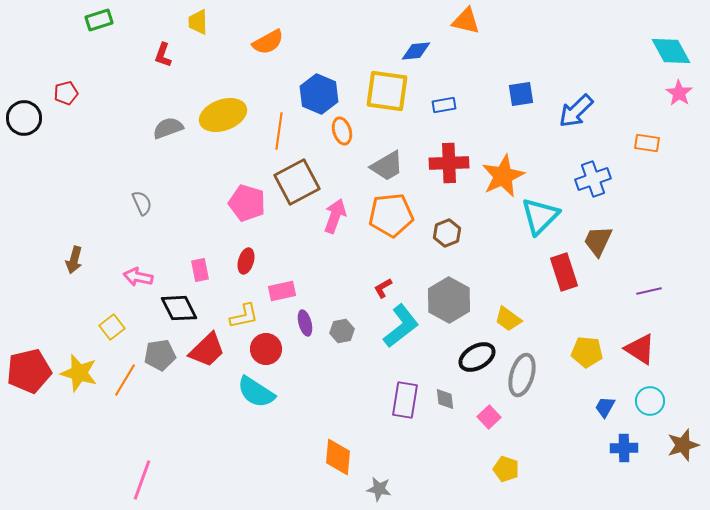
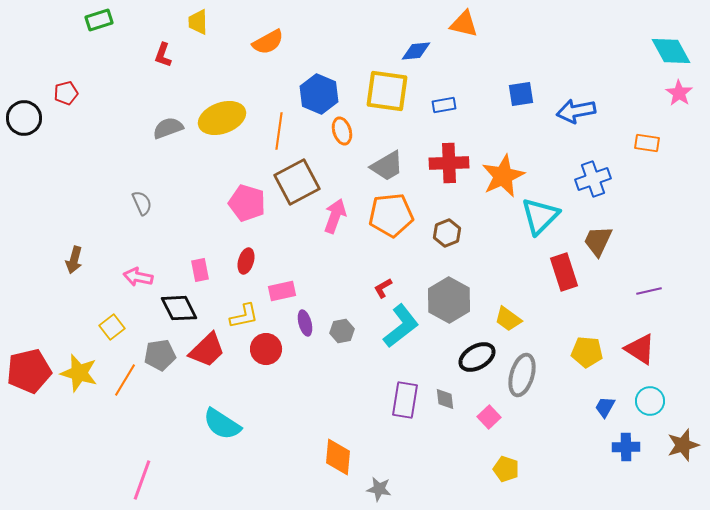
orange triangle at (466, 21): moved 2 px left, 3 px down
blue arrow at (576, 111): rotated 33 degrees clockwise
yellow ellipse at (223, 115): moved 1 px left, 3 px down
cyan semicircle at (256, 392): moved 34 px left, 32 px down
blue cross at (624, 448): moved 2 px right, 1 px up
